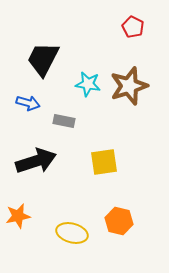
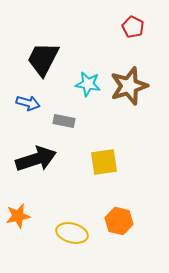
black arrow: moved 2 px up
